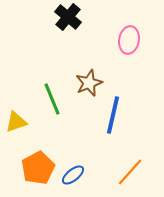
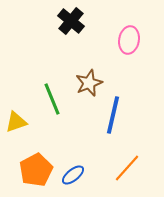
black cross: moved 3 px right, 4 px down
orange pentagon: moved 2 px left, 2 px down
orange line: moved 3 px left, 4 px up
